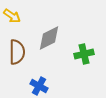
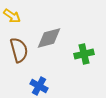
gray diamond: rotated 12 degrees clockwise
brown semicircle: moved 2 px right, 2 px up; rotated 15 degrees counterclockwise
